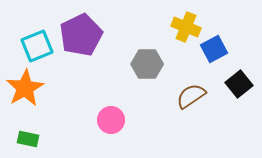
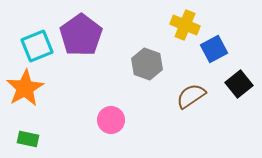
yellow cross: moved 1 px left, 2 px up
purple pentagon: rotated 9 degrees counterclockwise
gray hexagon: rotated 20 degrees clockwise
